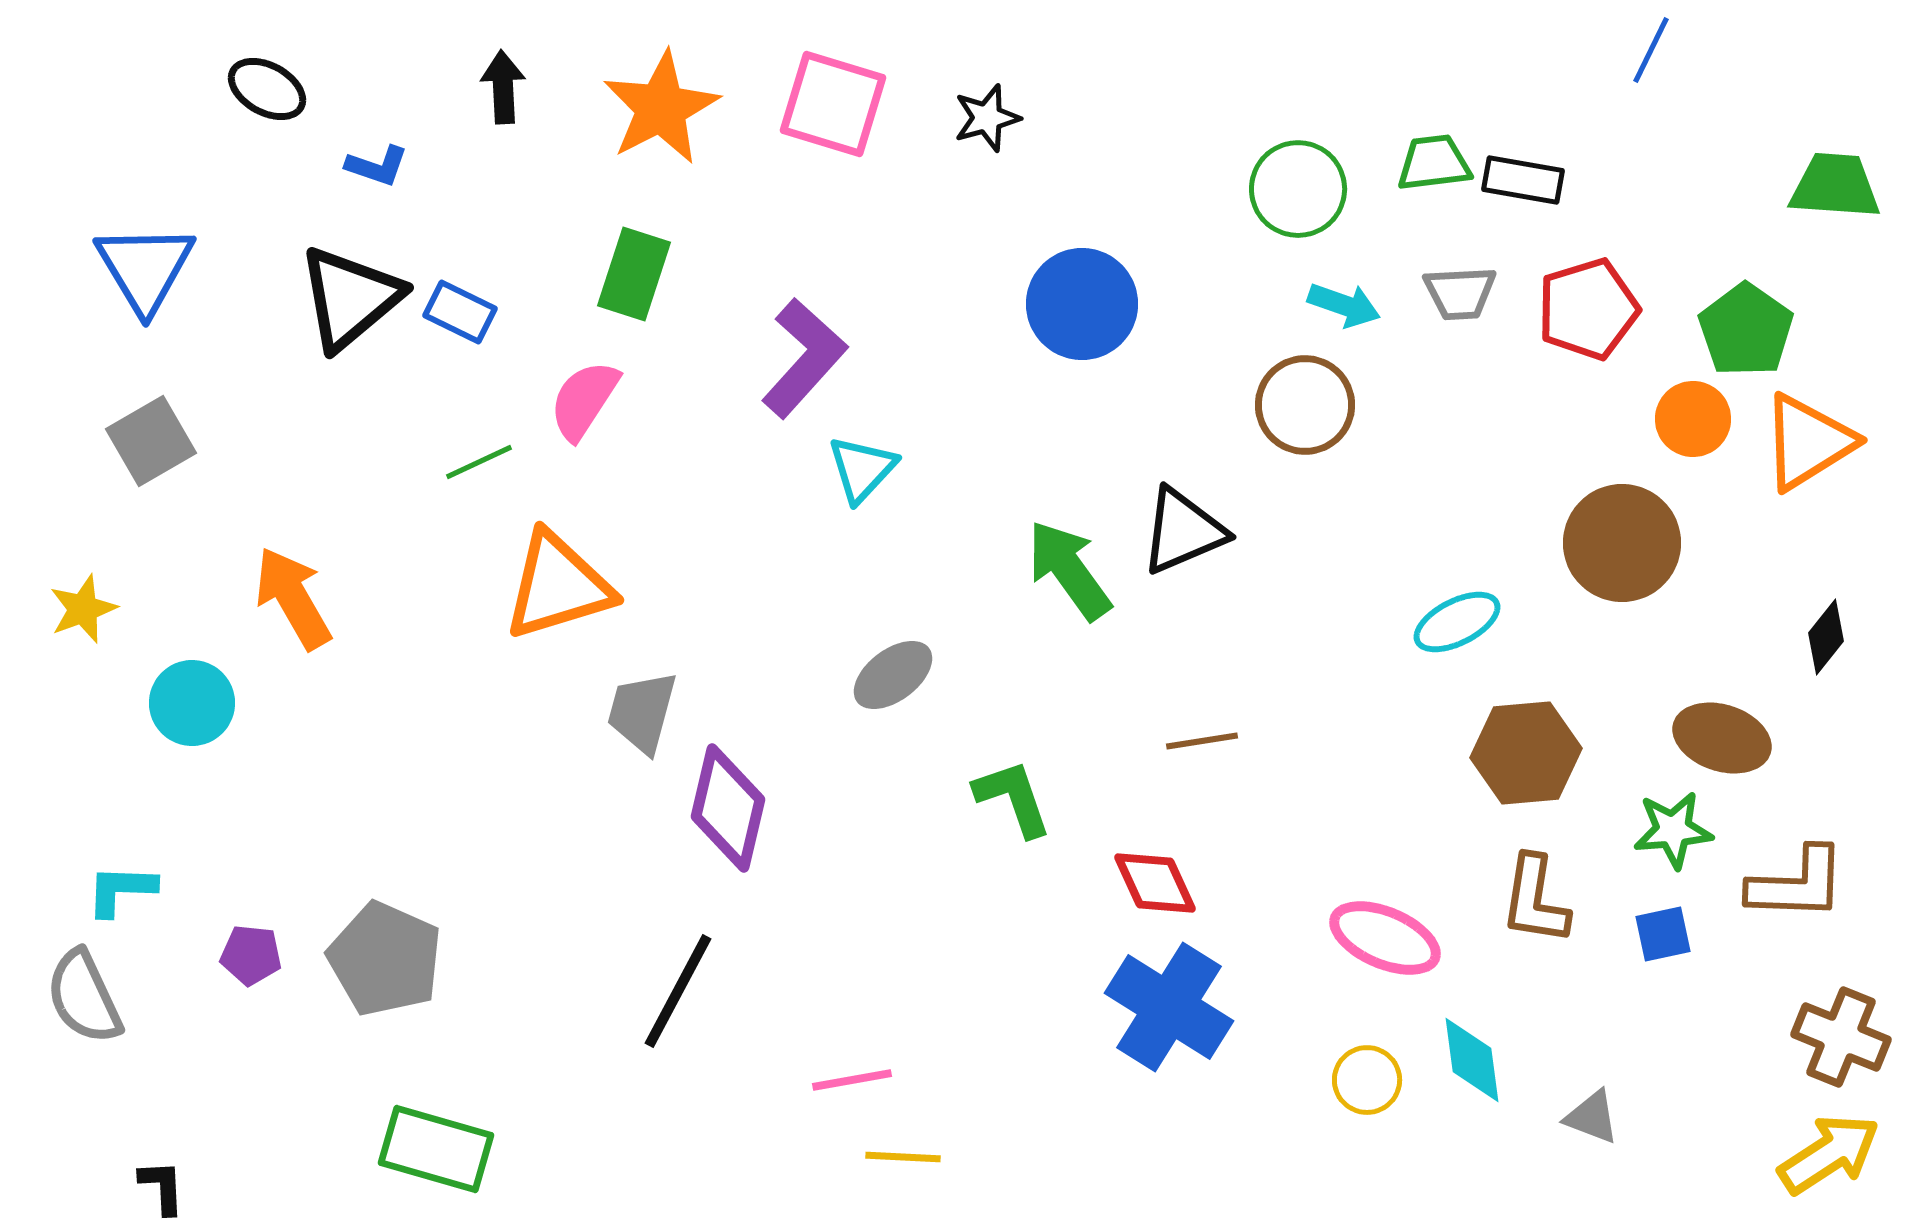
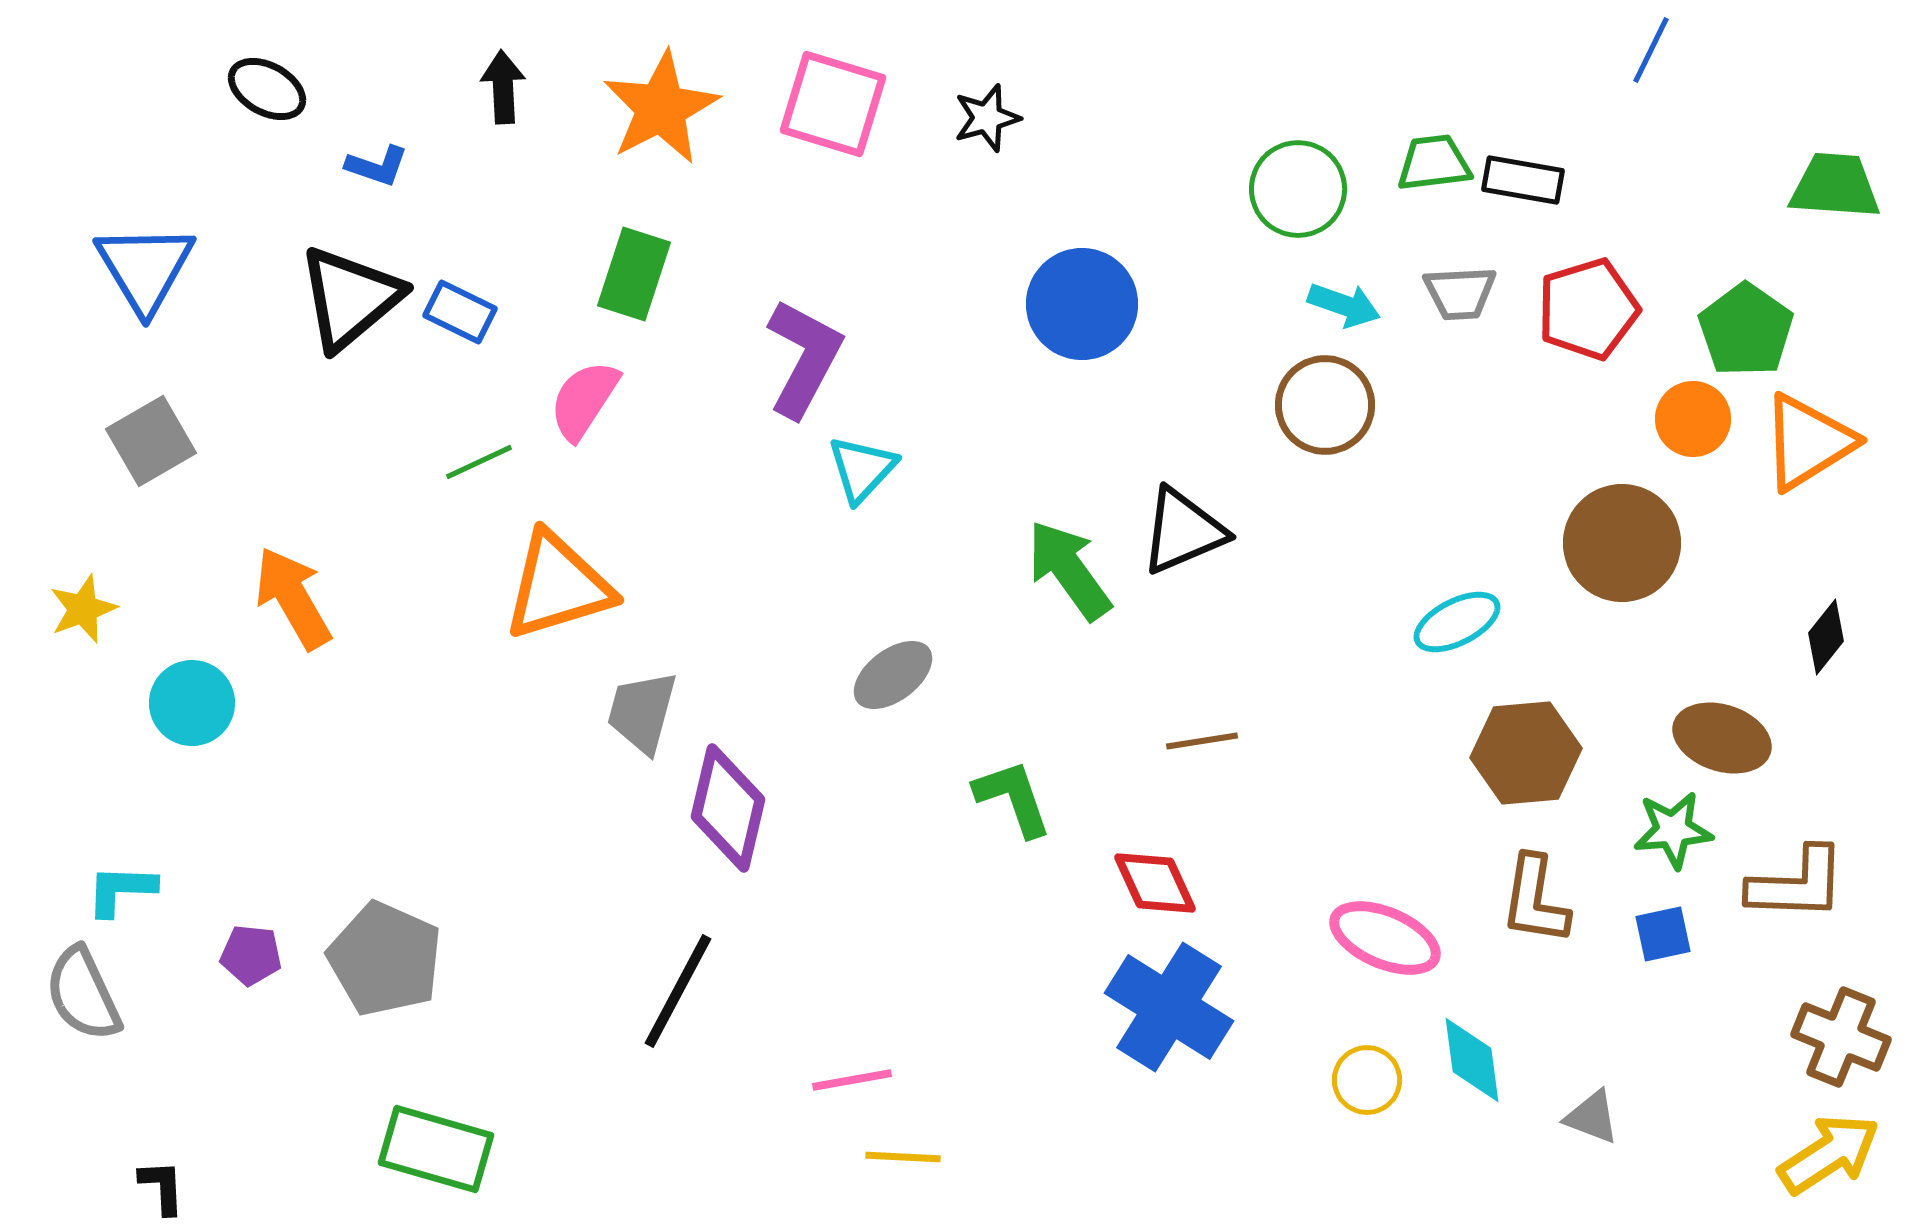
purple L-shape at (804, 358): rotated 14 degrees counterclockwise
brown circle at (1305, 405): moved 20 px right
gray semicircle at (84, 997): moved 1 px left, 3 px up
